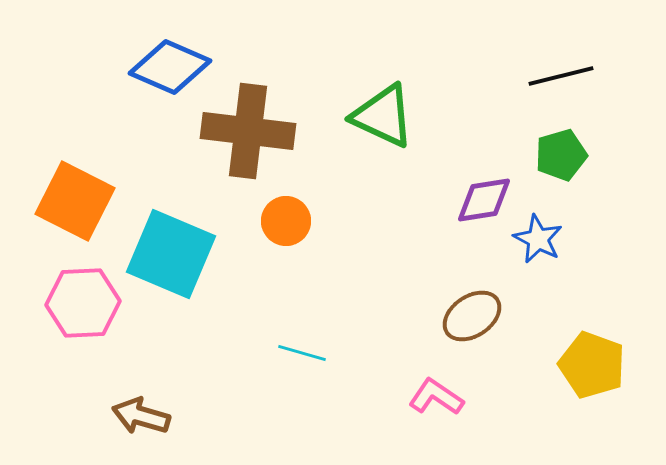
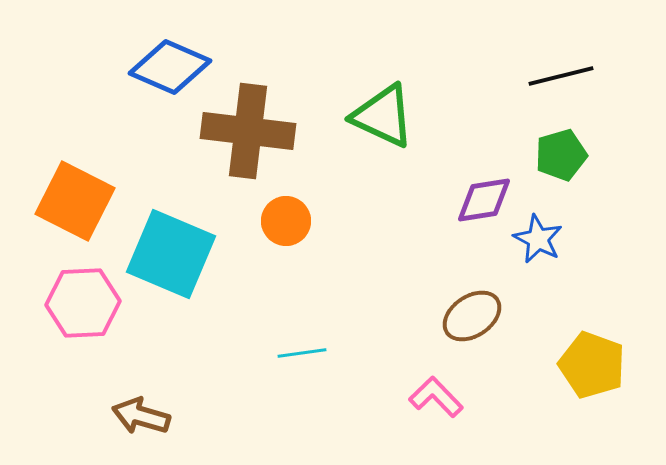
cyan line: rotated 24 degrees counterclockwise
pink L-shape: rotated 12 degrees clockwise
